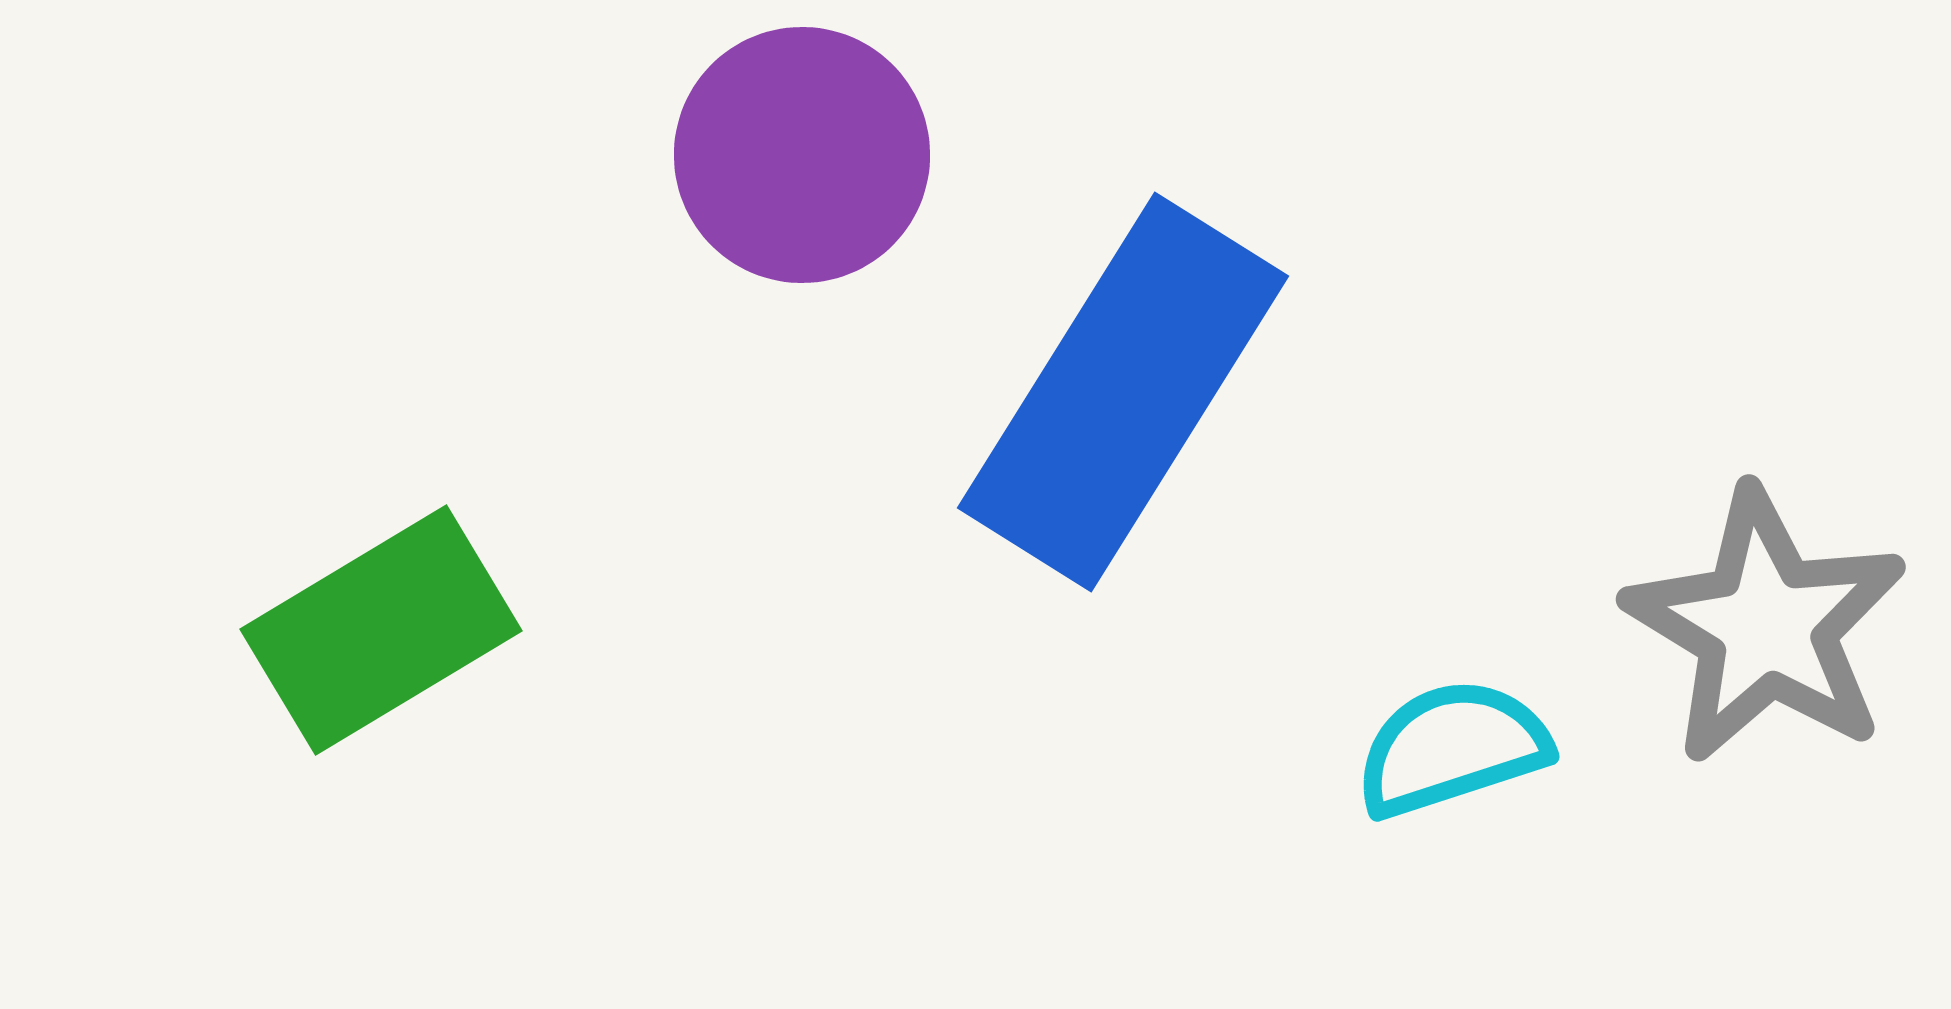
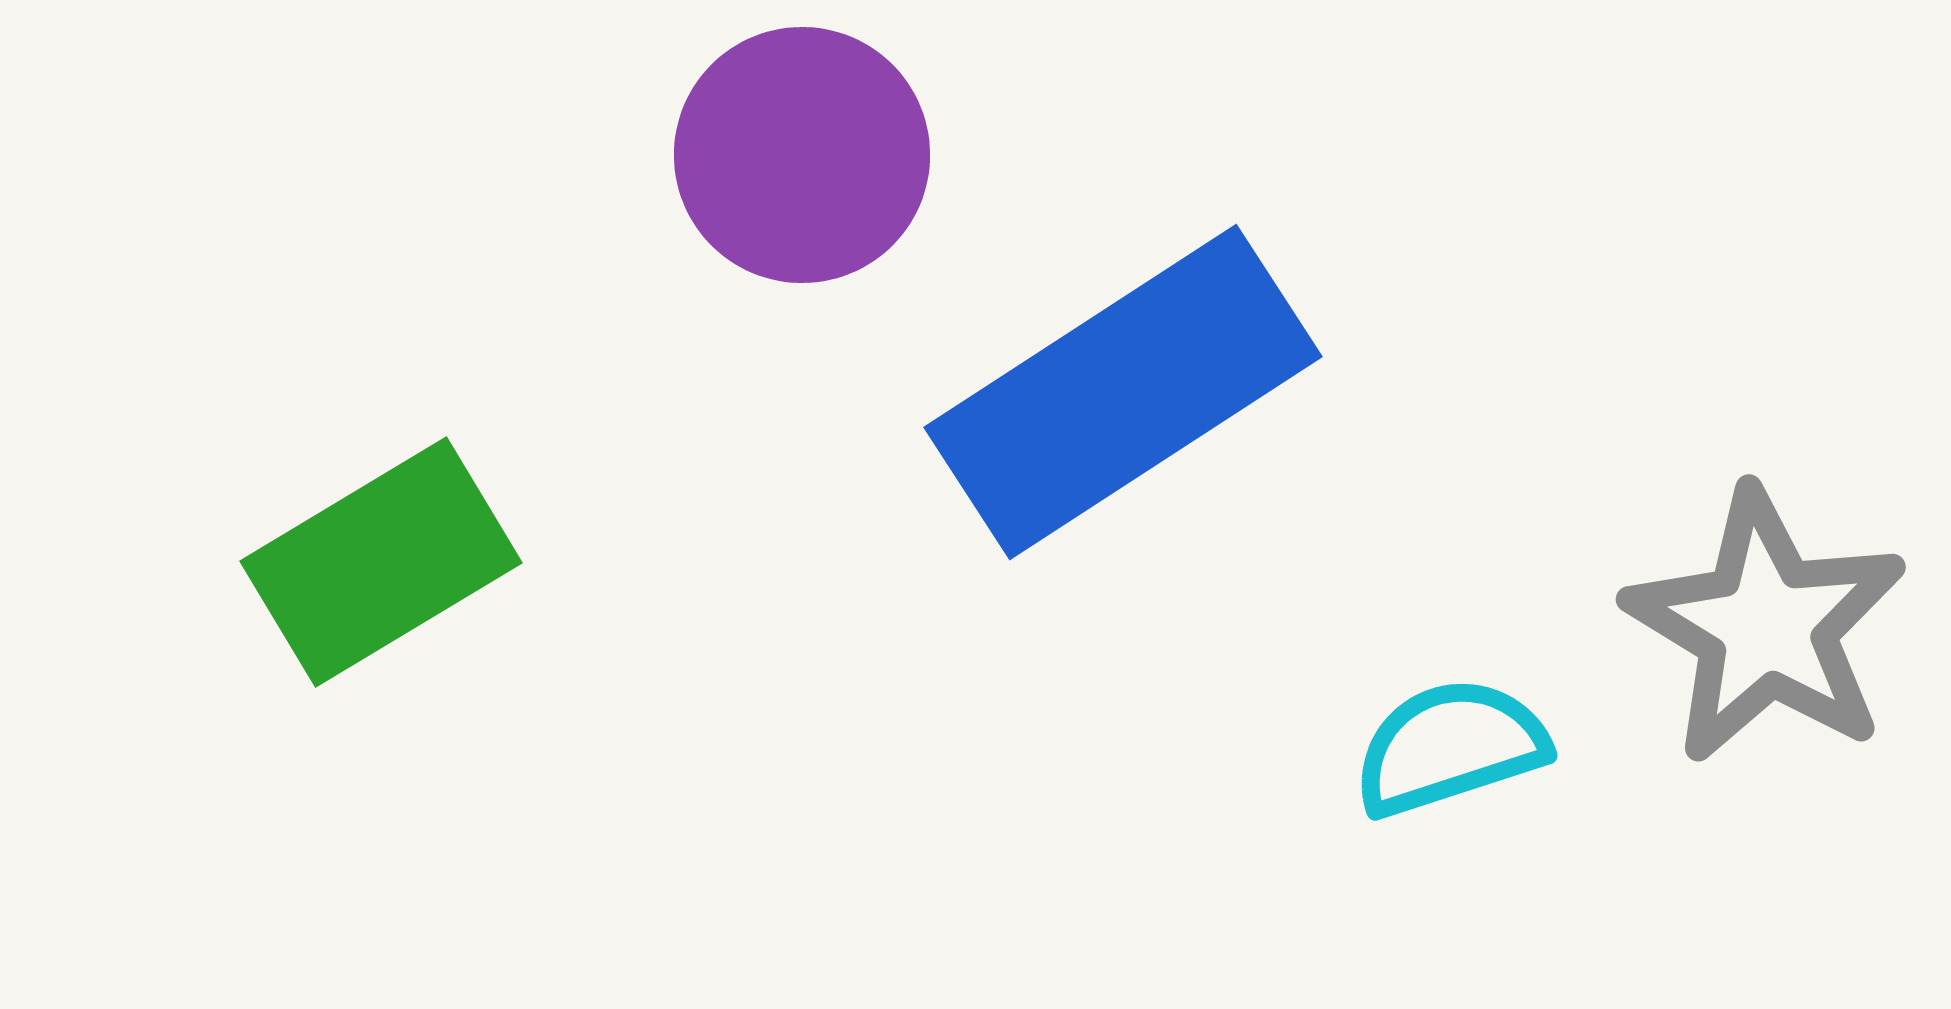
blue rectangle: rotated 25 degrees clockwise
green rectangle: moved 68 px up
cyan semicircle: moved 2 px left, 1 px up
